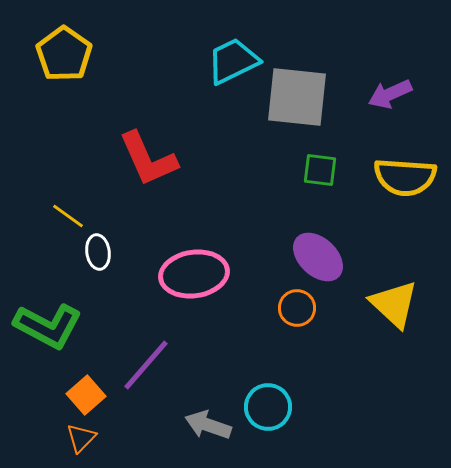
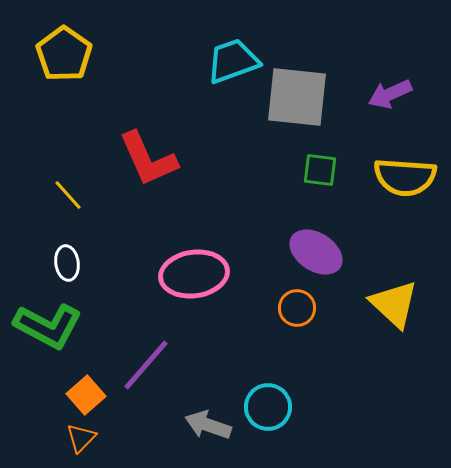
cyan trapezoid: rotated 6 degrees clockwise
yellow line: moved 21 px up; rotated 12 degrees clockwise
white ellipse: moved 31 px left, 11 px down
purple ellipse: moved 2 px left, 5 px up; rotated 10 degrees counterclockwise
